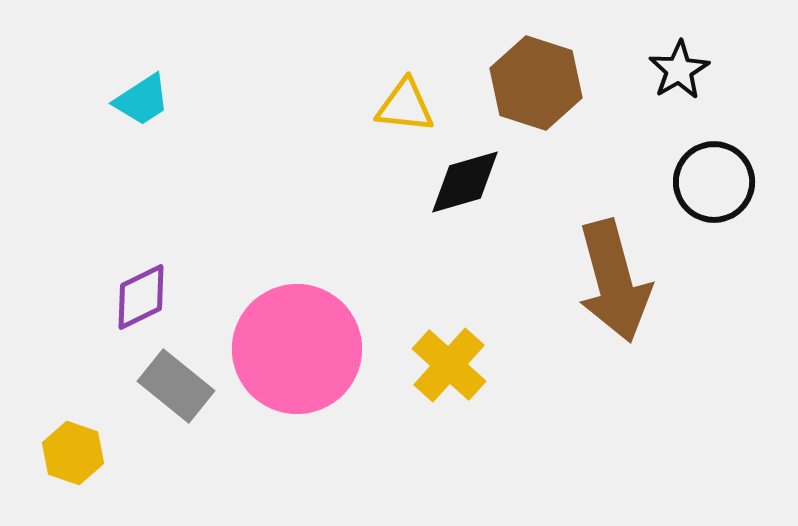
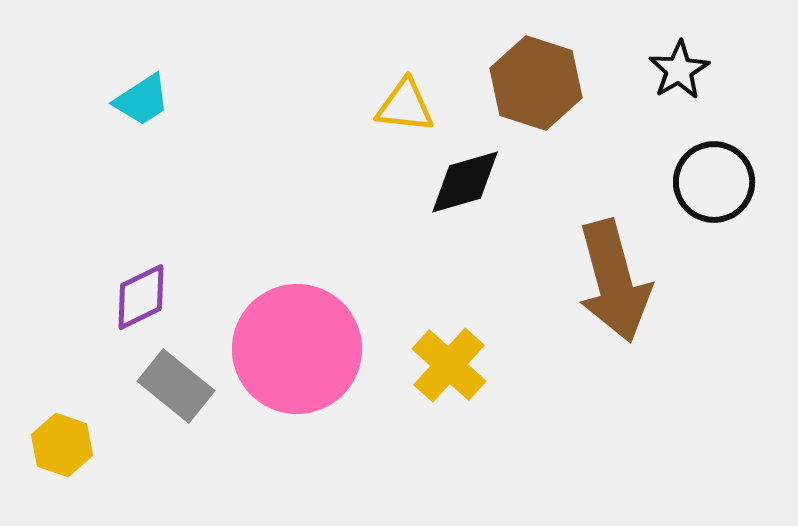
yellow hexagon: moved 11 px left, 8 px up
